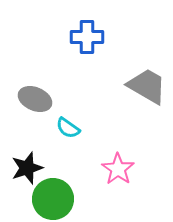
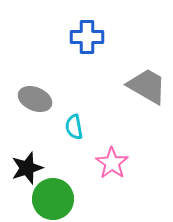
cyan semicircle: moved 6 px right, 1 px up; rotated 45 degrees clockwise
pink star: moved 6 px left, 6 px up
